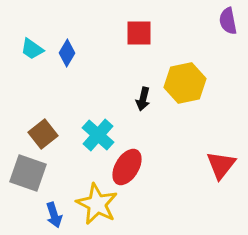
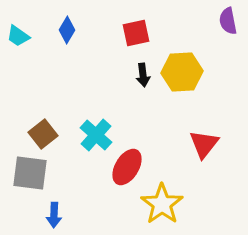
red square: moved 3 px left; rotated 12 degrees counterclockwise
cyan trapezoid: moved 14 px left, 13 px up
blue diamond: moved 23 px up
yellow hexagon: moved 3 px left, 11 px up; rotated 9 degrees clockwise
black arrow: moved 24 px up; rotated 20 degrees counterclockwise
cyan cross: moved 2 px left
red triangle: moved 17 px left, 21 px up
gray square: moved 2 px right; rotated 12 degrees counterclockwise
yellow star: moved 65 px right; rotated 9 degrees clockwise
blue arrow: rotated 20 degrees clockwise
